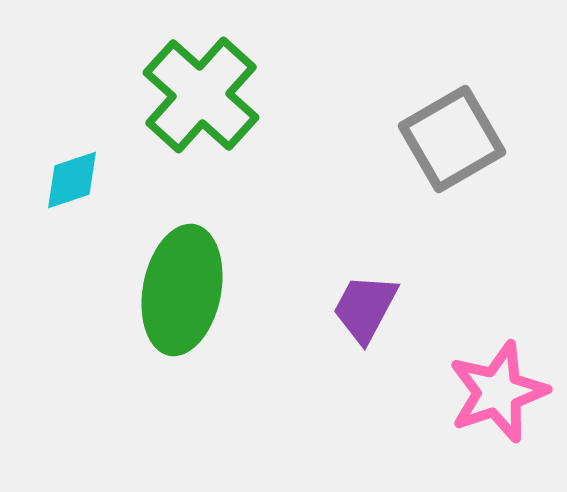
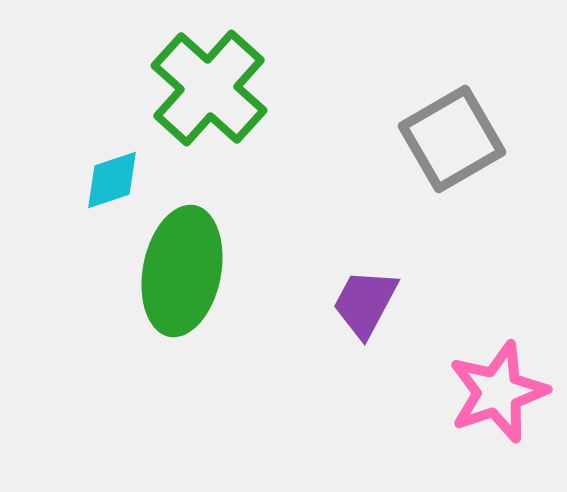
green cross: moved 8 px right, 7 px up
cyan diamond: moved 40 px right
green ellipse: moved 19 px up
purple trapezoid: moved 5 px up
